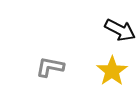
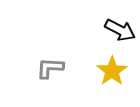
gray L-shape: moved 1 px down; rotated 8 degrees counterclockwise
